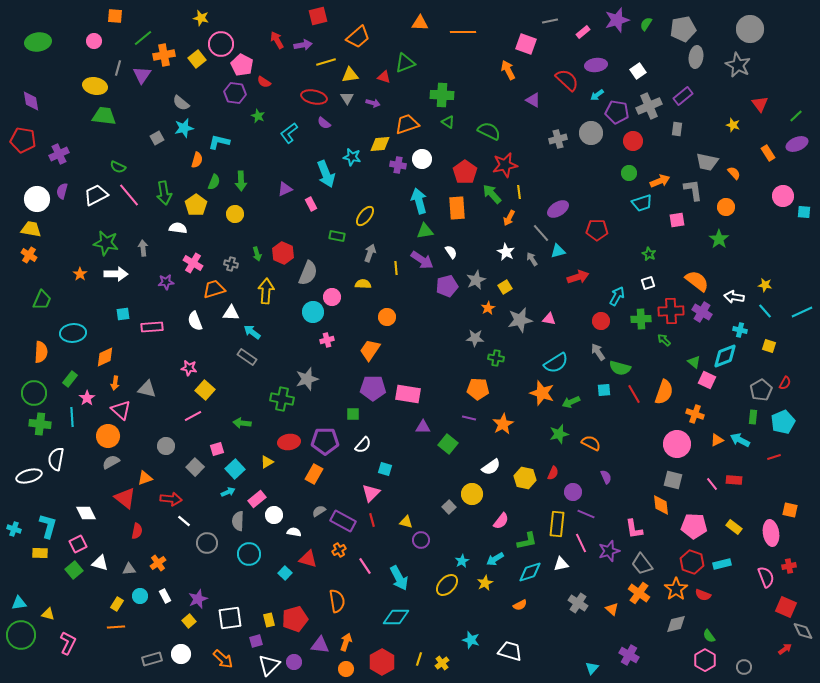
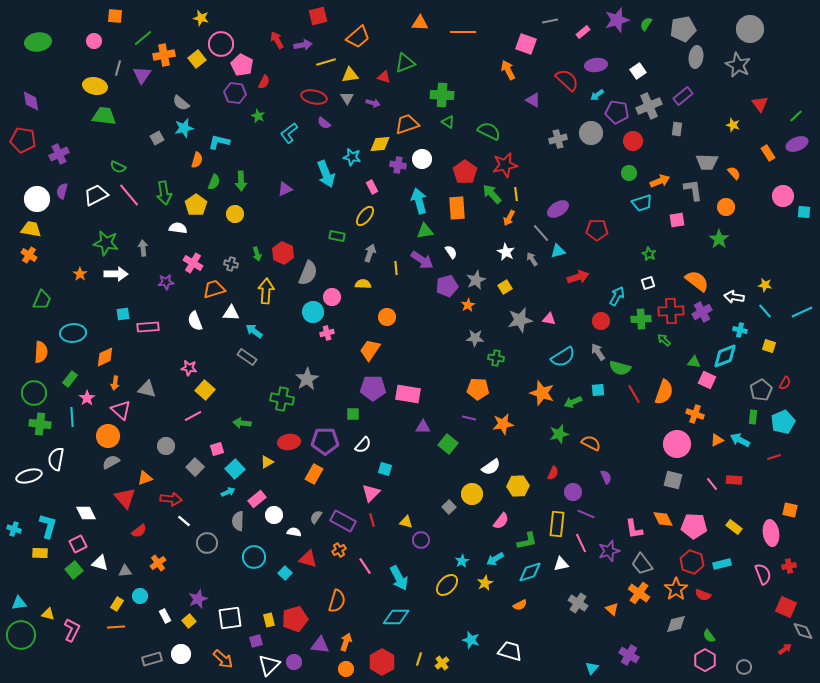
red semicircle at (264, 82): rotated 96 degrees counterclockwise
gray trapezoid at (707, 162): rotated 10 degrees counterclockwise
yellow line at (519, 192): moved 3 px left, 2 px down
pink rectangle at (311, 204): moved 61 px right, 17 px up
orange star at (488, 308): moved 20 px left, 3 px up
purple cross at (702, 312): rotated 30 degrees clockwise
pink rectangle at (152, 327): moved 4 px left
cyan arrow at (252, 332): moved 2 px right, 1 px up
pink cross at (327, 340): moved 7 px up
green triangle at (694, 362): rotated 32 degrees counterclockwise
cyan semicircle at (556, 363): moved 7 px right, 6 px up
gray star at (307, 379): rotated 15 degrees counterclockwise
cyan square at (604, 390): moved 6 px left
green arrow at (571, 402): moved 2 px right
orange star at (503, 424): rotated 20 degrees clockwise
yellow hexagon at (525, 478): moved 7 px left, 8 px down; rotated 15 degrees counterclockwise
red triangle at (125, 498): rotated 10 degrees clockwise
orange diamond at (661, 505): moved 2 px right, 14 px down; rotated 20 degrees counterclockwise
gray semicircle at (319, 511): moved 3 px left, 6 px down; rotated 24 degrees counterclockwise
red semicircle at (137, 531): moved 2 px right; rotated 42 degrees clockwise
cyan circle at (249, 554): moved 5 px right, 3 px down
gray triangle at (129, 569): moved 4 px left, 2 px down
pink semicircle at (766, 577): moved 3 px left, 3 px up
white rectangle at (165, 596): moved 20 px down
orange semicircle at (337, 601): rotated 25 degrees clockwise
pink L-shape at (68, 643): moved 4 px right, 13 px up
